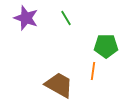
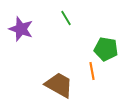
purple star: moved 5 px left, 11 px down
green pentagon: moved 3 px down; rotated 10 degrees clockwise
orange line: moved 1 px left; rotated 18 degrees counterclockwise
